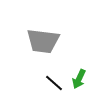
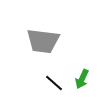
green arrow: moved 3 px right
